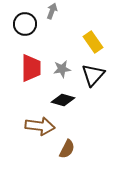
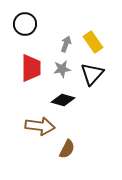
gray arrow: moved 14 px right, 33 px down
black triangle: moved 1 px left, 1 px up
